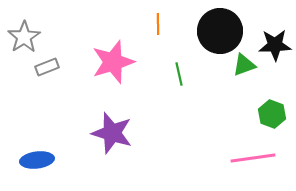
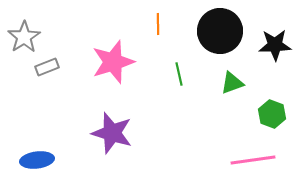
green triangle: moved 12 px left, 18 px down
pink line: moved 2 px down
